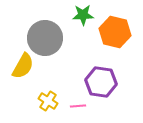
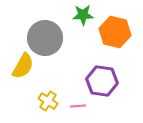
purple hexagon: moved 1 px right, 1 px up
